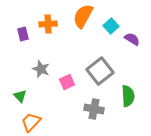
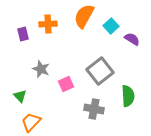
orange semicircle: moved 1 px right
pink square: moved 1 px left, 2 px down
